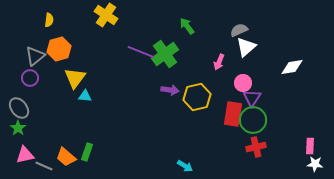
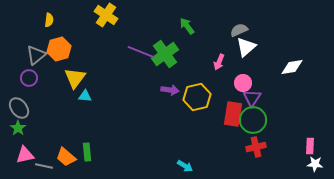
gray triangle: moved 1 px right, 1 px up
purple circle: moved 1 px left
green rectangle: rotated 24 degrees counterclockwise
gray line: rotated 12 degrees counterclockwise
